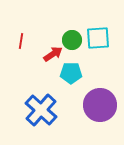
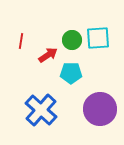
red arrow: moved 5 px left, 1 px down
purple circle: moved 4 px down
